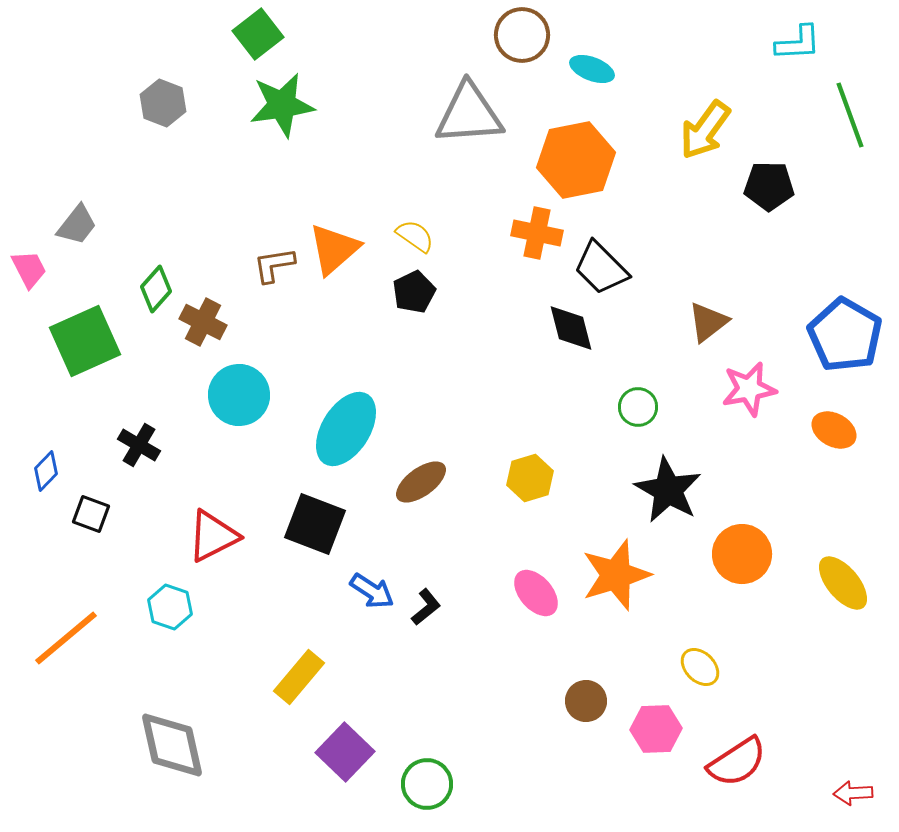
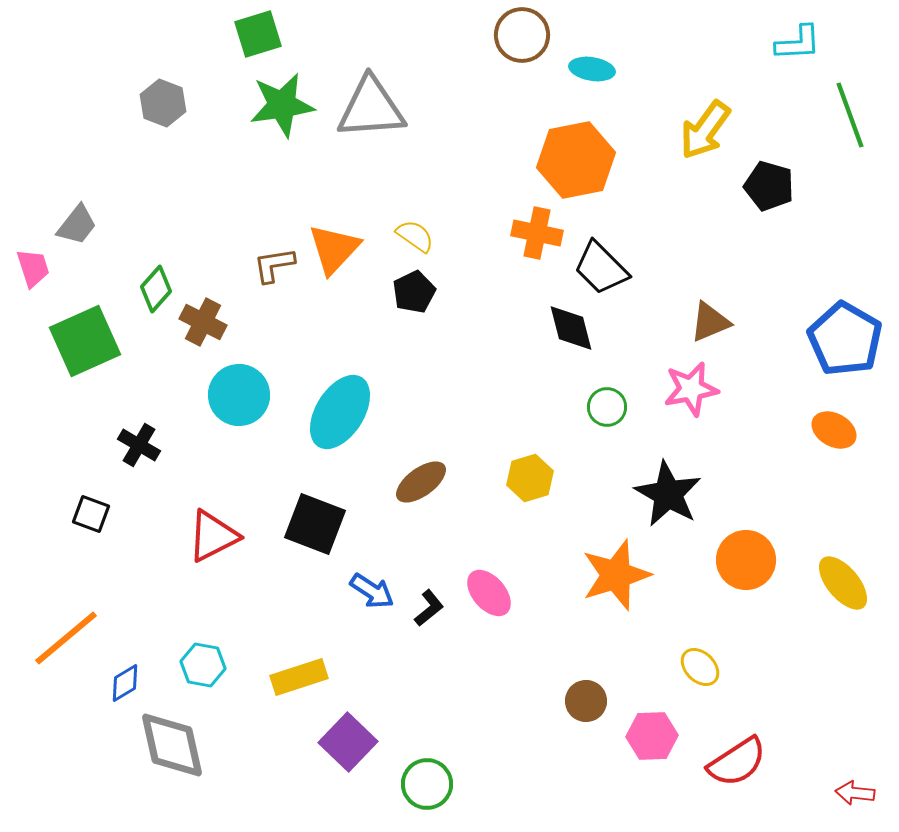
green square at (258, 34): rotated 21 degrees clockwise
cyan ellipse at (592, 69): rotated 12 degrees counterclockwise
gray triangle at (469, 114): moved 98 px left, 6 px up
black pentagon at (769, 186): rotated 15 degrees clockwise
orange triangle at (334, 249): rotated 6 degrees counterclockwise
pink trapezoid at (29, 269): moved 4 px right, 1 px up; rotated 9 degrees clockwise
brown triangle at (708, 322): moved 2 px right; rotated 15 degrees clockwise
blue pentagon at (845, 335): moved 4 px down
pink star at (749, 389): moved 58 px left
green circle at (638, 407): moved 31 px left
cyan ellipse at (346, 429): moved 6 px left, 17 px up
blue diamond at (46, 471): moved 79 px right, 212 px down; rotated 15 degrees clockwise
black star at (668, 490): moved 4 px down
orange circle at (742, 554): moved 4 px right, 6 px down
pink ellipse at (536, 593): moved 47 px left
cyan hexagon at (170, 607): moved 33 px right, 58 px down; rotated 9 degrees counterclockwise
black L-shape at (426, 607): moved 3 px right, 1 px down
yellow rectangle at (299, 677): rotated 32 degrees clockwise
pink hexagon at (656, 729): moved 4 px left, 7 px down
purple square at (345, 752): moved 3 px right, 10 px up
red arrow at (853, 793): moved 2 px right; rotated 9 degrees clockwise
